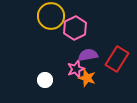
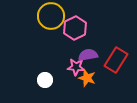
red rectangle: moved 1 px left, 1 px down
pink star: moved 2 px up; rotated 24 degrees clockwise
